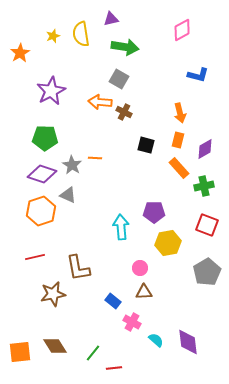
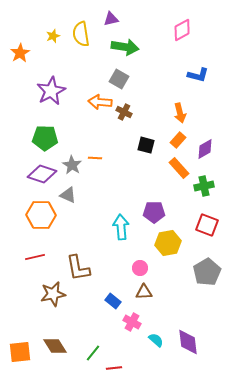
orange rectangle at (178, 140): rotated 28 degrees clockwise
orange hexagon at (41, 211): moved 4 px down; rotated 20 degrees clockwise
